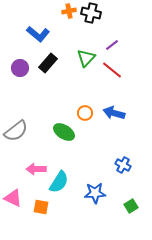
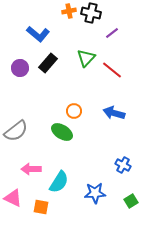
purple line: moved 12 px up
orange circle: moved 11 px left, 2 px up
green ellipse: moved 2 px left
pink arrow: moved 5 px left
green square: moved 5 px up
